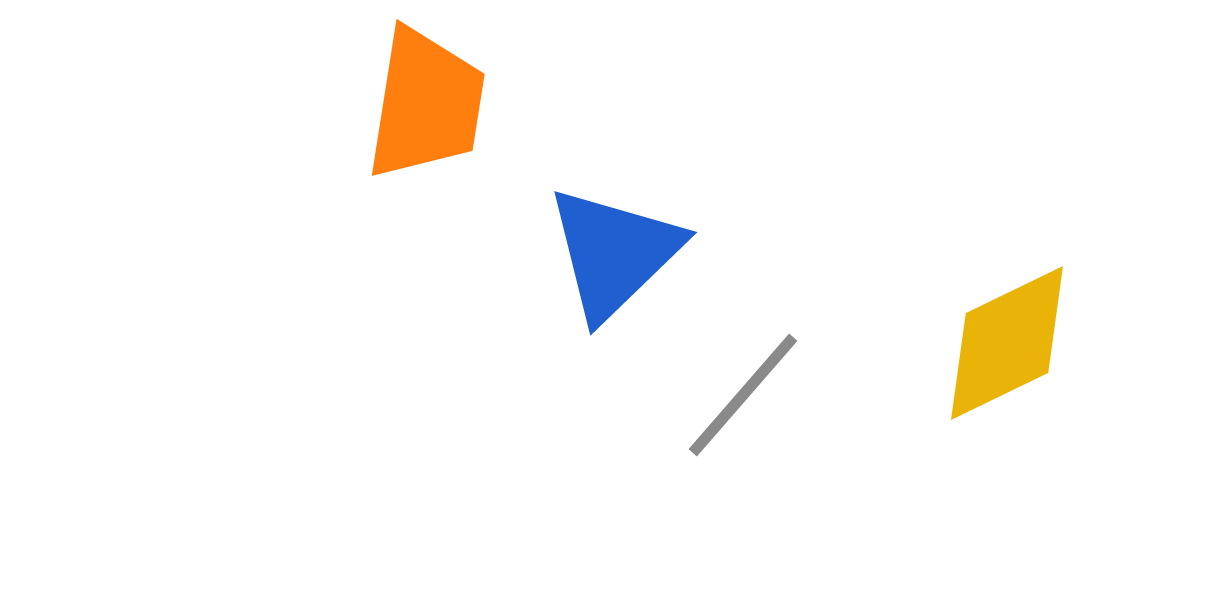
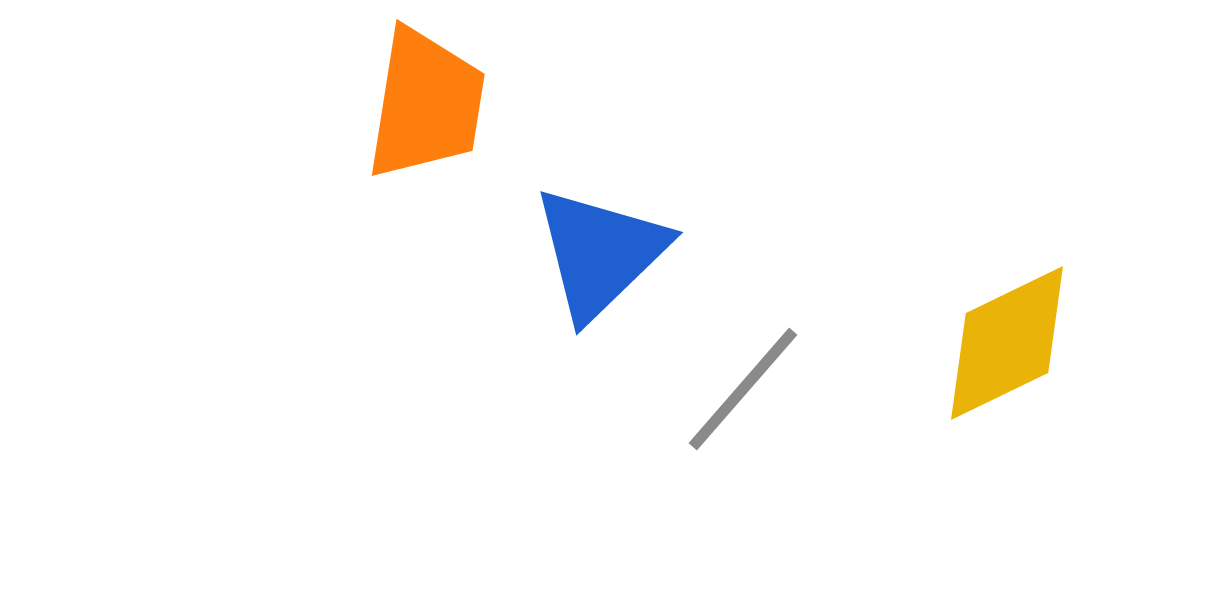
blue triangle: moved 14 px left
gray line: moved 6 px up
